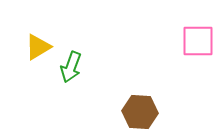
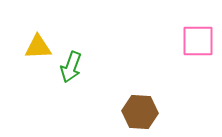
yellow triangle: rotated 28 degrees clockwise
